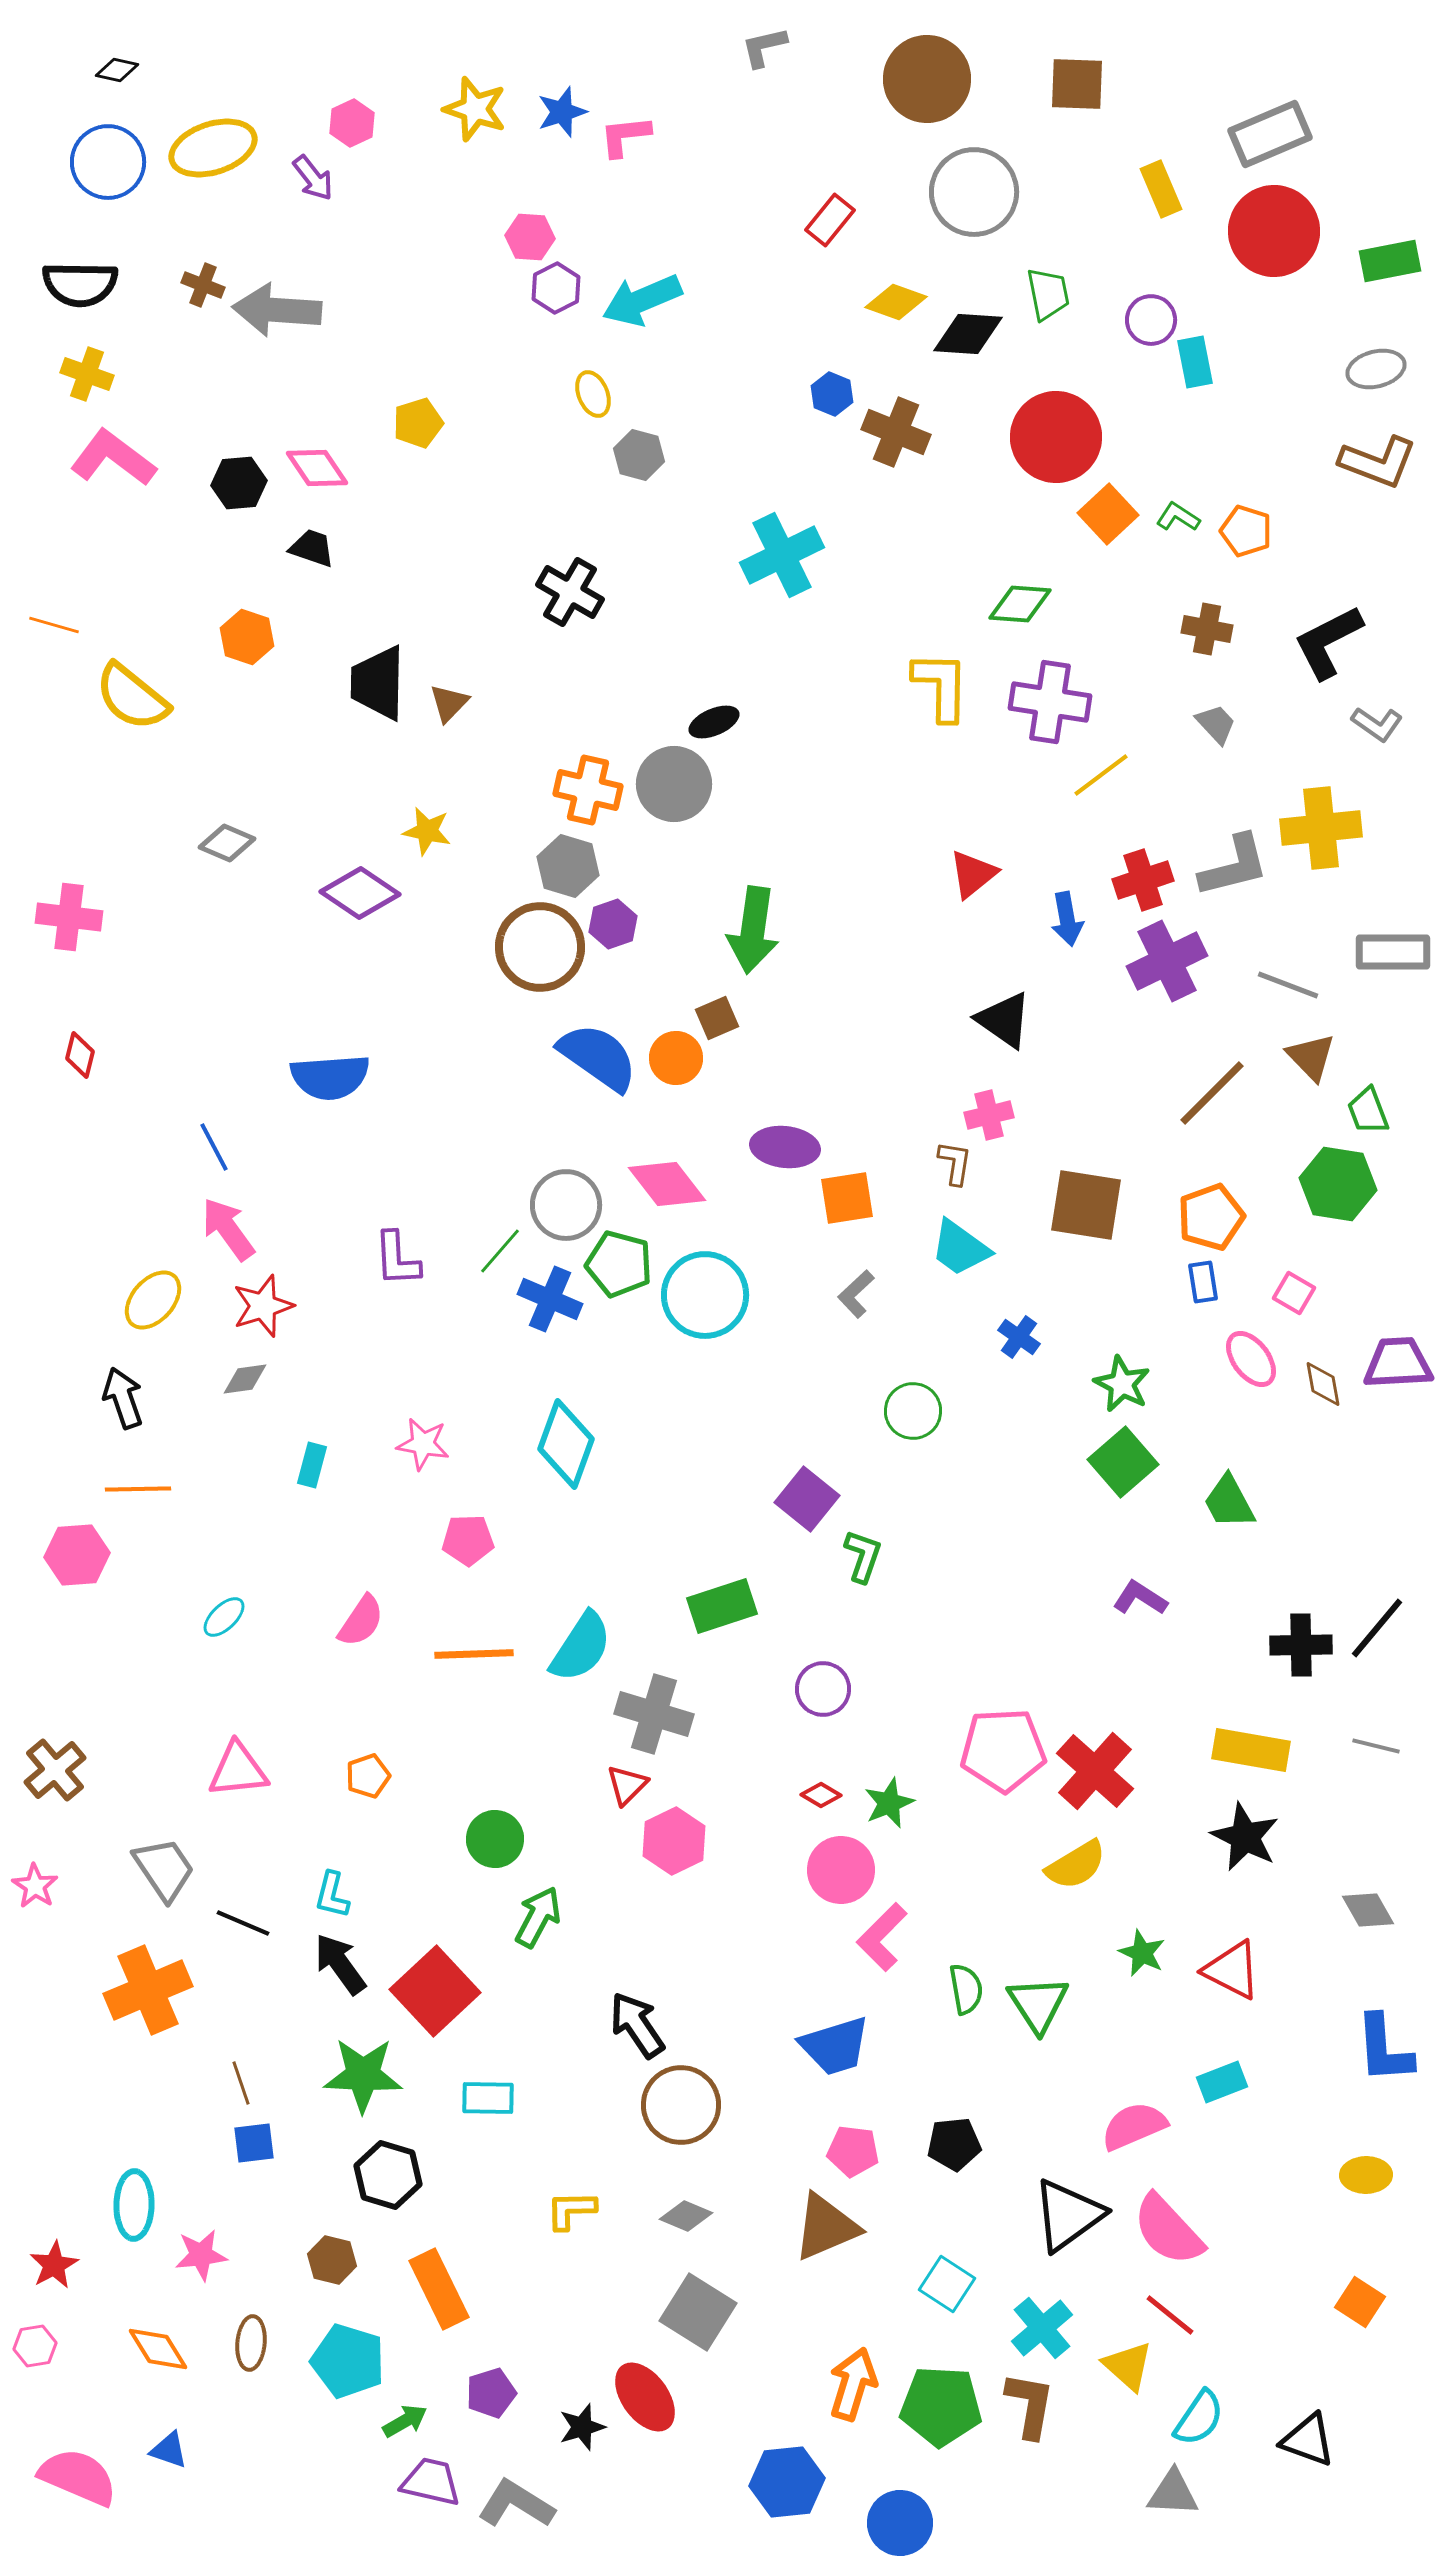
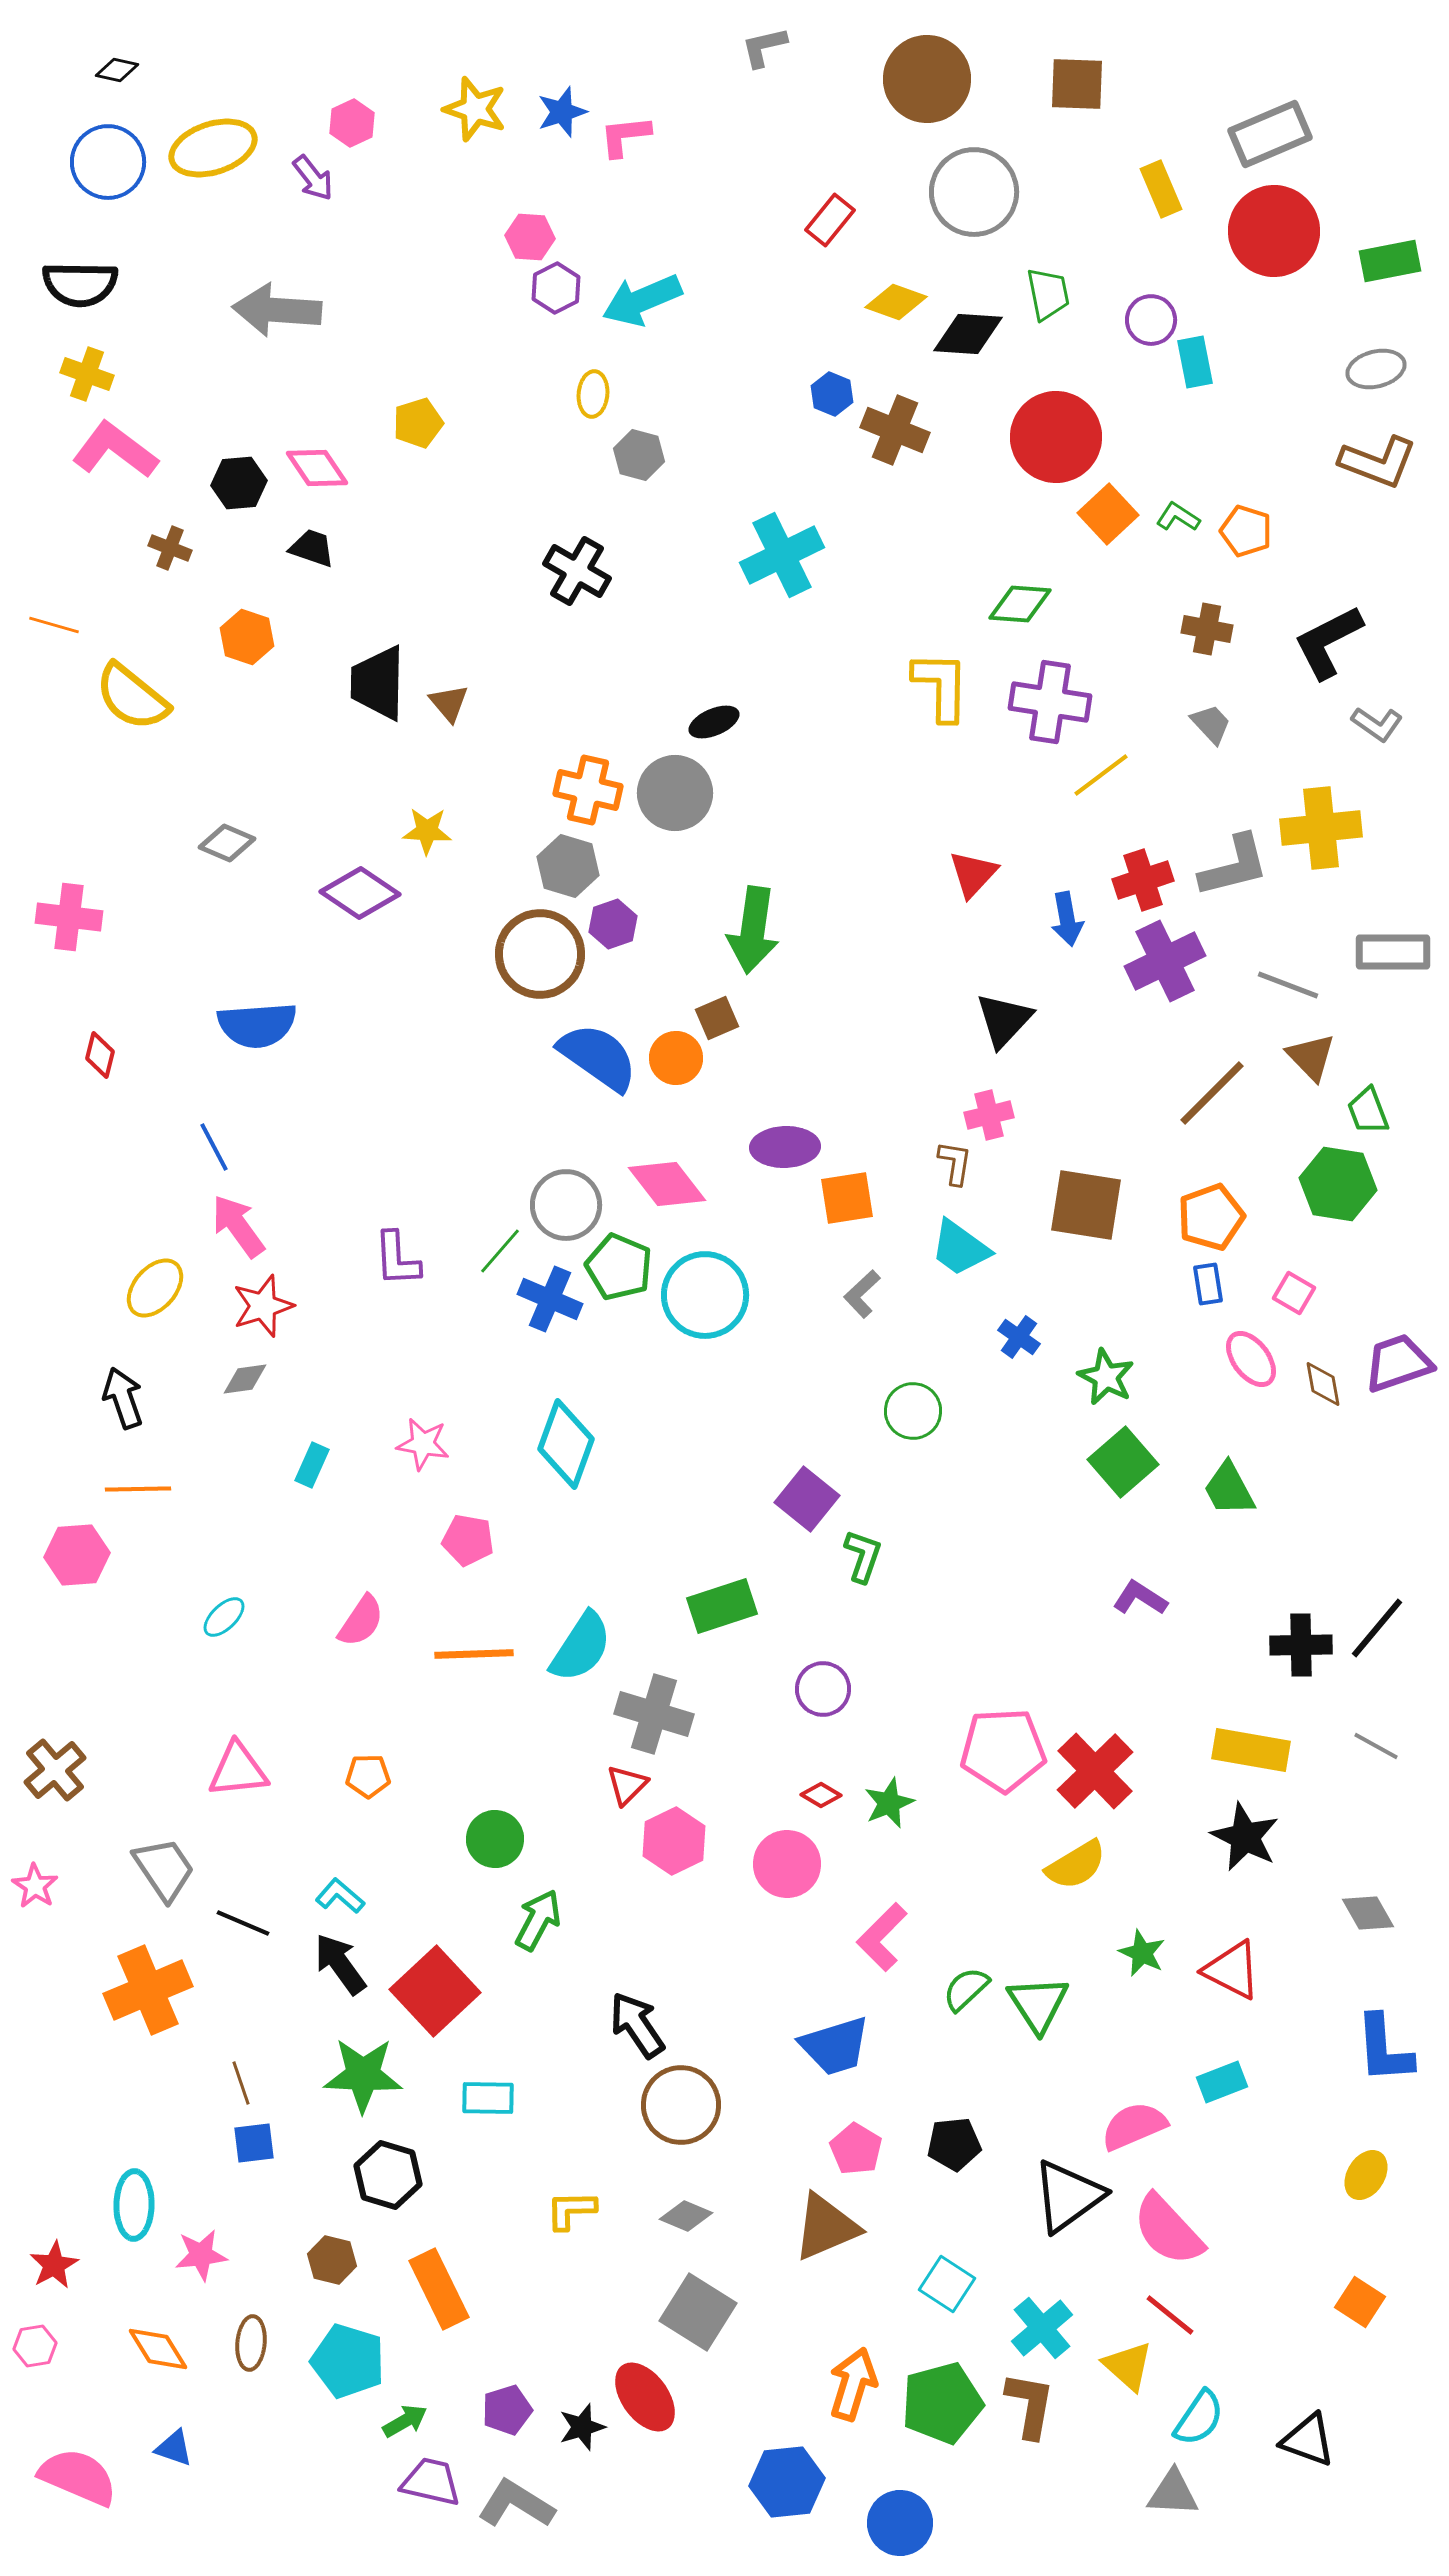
brown cross at (203, 285): moved 33 px left, 263 px down
yellow ellipse at (593, 394): rotated 27 degrees clockwise
brown cross at (896, 432): moved 1 px left, 2 px up
pink L-shape at (113, 458): moved 2 px right, 8 px up
black cross at (570, 592): moved 7 px right, 21 px up
brown triangle at (449, 703): rotated 24 degrees counterclockwise
gray trapezoid at (1216, 724): moved 5 px left
gray circle at (674, 784): moved 1 px right, 9 px down
yellow star at (427, 831): rotated 9 degrees counterclockwise
red triangle at (973, 874): rotated 8 degrees counterclockwise
brown circle at (540, 947): moved 7 px down
purple cross at (1167, 961): moved 2 px left
black triangle at (1004, 1020): rotated 38 degrees clockwise
red diamond at (80, 1055): moved 20 px right
blue semicircle at (330, 1077): moved 73 px left, 52 px up
purple ellipse at (785, 1147): rotated 8 degrees counterclockwise
pink arrow at (228, 1229): moved 10 px right, 3 px up
green pentagon at (619, 1264): moved 3 px down; rotated 8 degrees clockwise
blue rectangle at (1203, 1282): moved 5 px right, 2 px down
gray L-shape at (856, 1294): moved 6 px right
yellow ellipse at (153, 1300): moved 2 px right, 12 px up
purple trapezoid at (1398, 1363): rotated 16 degrees counterclockwise
green star at (1122, 1384): moved 16 px left, 7 px up
cyan rectangle at (312, 1465): rotated 9 degrees clockwise
green trapezoid at (1229, 1502): moved 13 px up
pink pentagon at (468, 1540): rotated 12 degrees clockwise
gray line at (1376, 1746): rotated 15 degrees clockwise
red cross at (1095, 1771): rotated 4 degrees clockwise
orange pentagon at (368, 1776): rotated 18 degrees clockwise
pink circle at (841, 1870): moved 54 px left, 6 px up
cyan L-shape at (332, 1895): moved 8 px right, 1 px down; rotated 117 degrees clockwise
gray diamond at (1368, 1910): moved 3 px down
green arrow at (538, 1917): moved 3 px down
green semicircle at (966, 1989): rotated 123 degrees counterclockwise
pink pentagon at (853, 2151): moved 3 px right, 2 px up; rotated 24 degrees clockwise
yellow ellipse at (1366, 2175): rotated 57 degrees counterclockwise
black triangle at (1068, 2215): moved 19 px up
purple pentagon at (491, 2393): moved 16 px right, 17 px down
green pentagon at (941, 2406): moved 1 px right, 3 px up; rotated 18 degrees counterclockwise
blue triangle at (169, 2450): moved 5 px right, 2 px up
